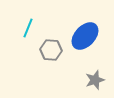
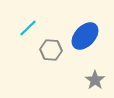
cyan line: rotated 24 degrees clockwise
gray star: rotated 18 degrees counterclockwise
